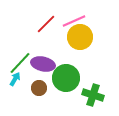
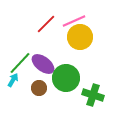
purple ellipse: rotated 25 degrees clockwise
cyan arrow: moved 2 px left, 1 px down
